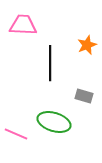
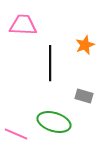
orange star: moved 2 px left
